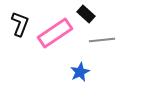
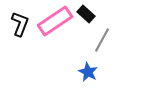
pink rectangle: moved 12 px up
gray line: rotated 55 degrees counterclockwise
blue star: moved 8 px right; rotated 18 degrees counterclockwise
